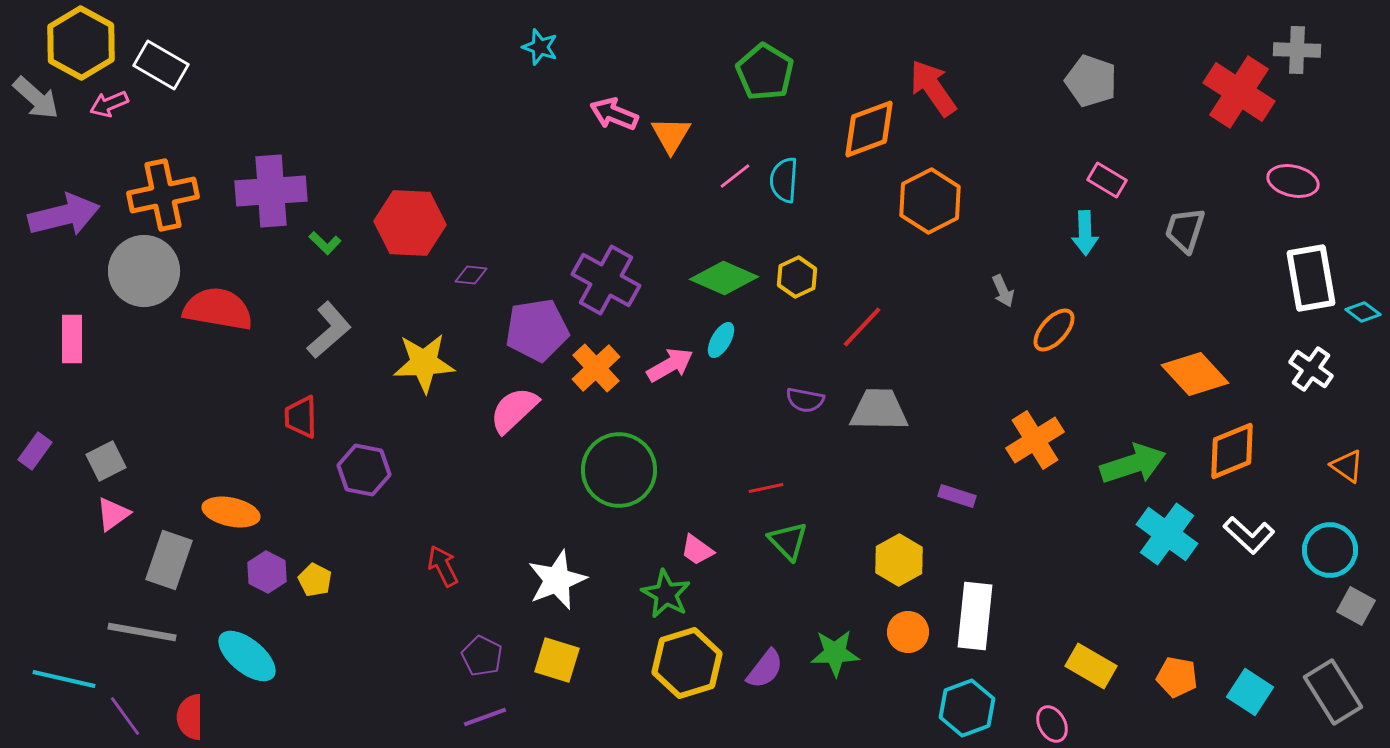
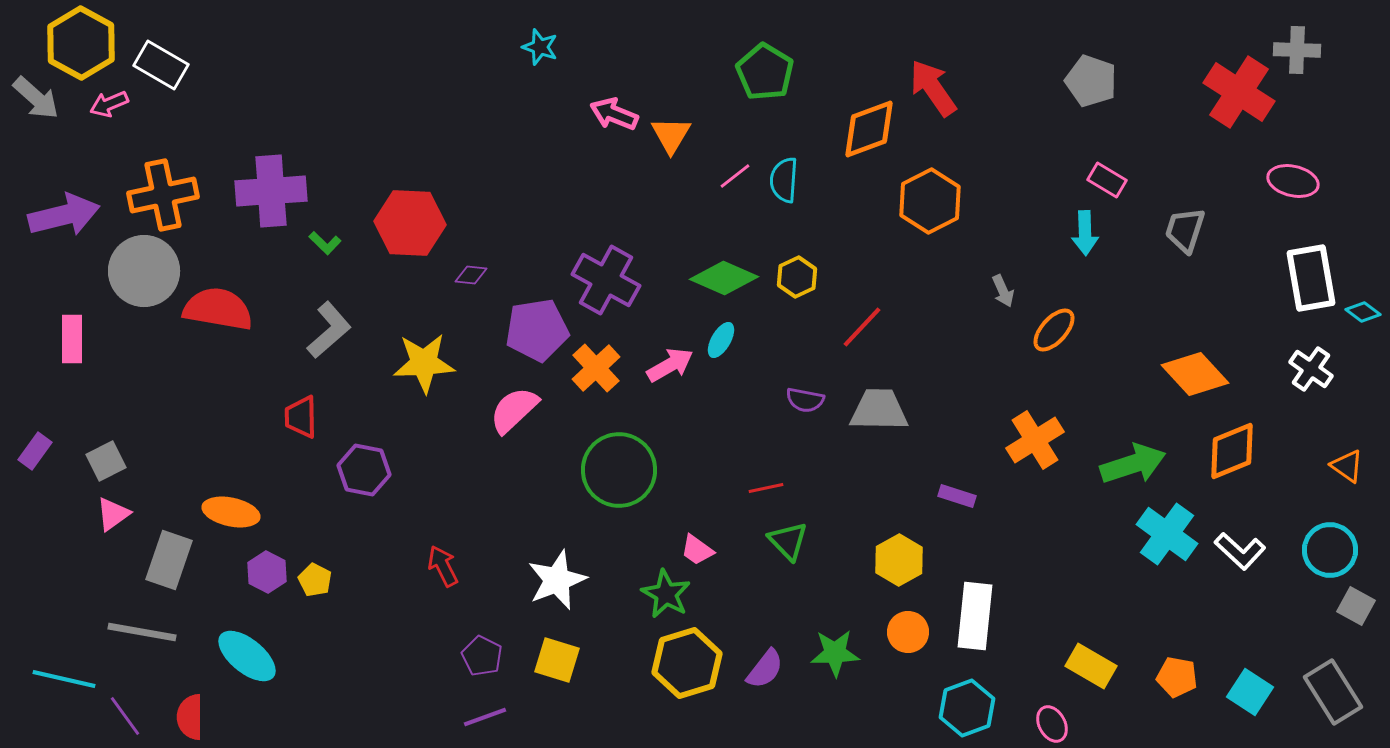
white L-shape at (1249, 535): moved 9 px left, 16 px down
